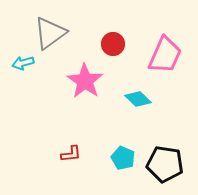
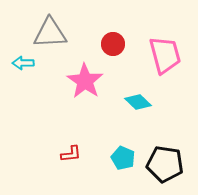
gray triangle: rotated 33 degrees clockwise
pink trapezoid: rotated 39 degrees counterclockwise
cyan arrow: rotated 15 degrees clockwise
cyan diamond: moved 3 px down
